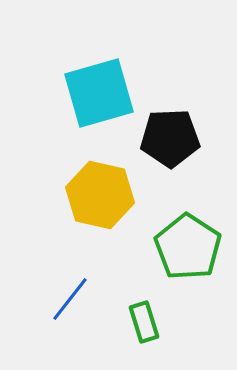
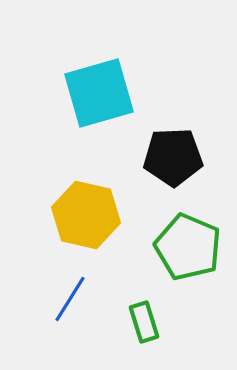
black pentagon: moved 3 px right, 19 px down
yellow hexagon: moved 14 px left, 20 px down
green pentagon: rotated 10 degrees counterclockwise
blue line: rotated 6 degrees counterclockwise
